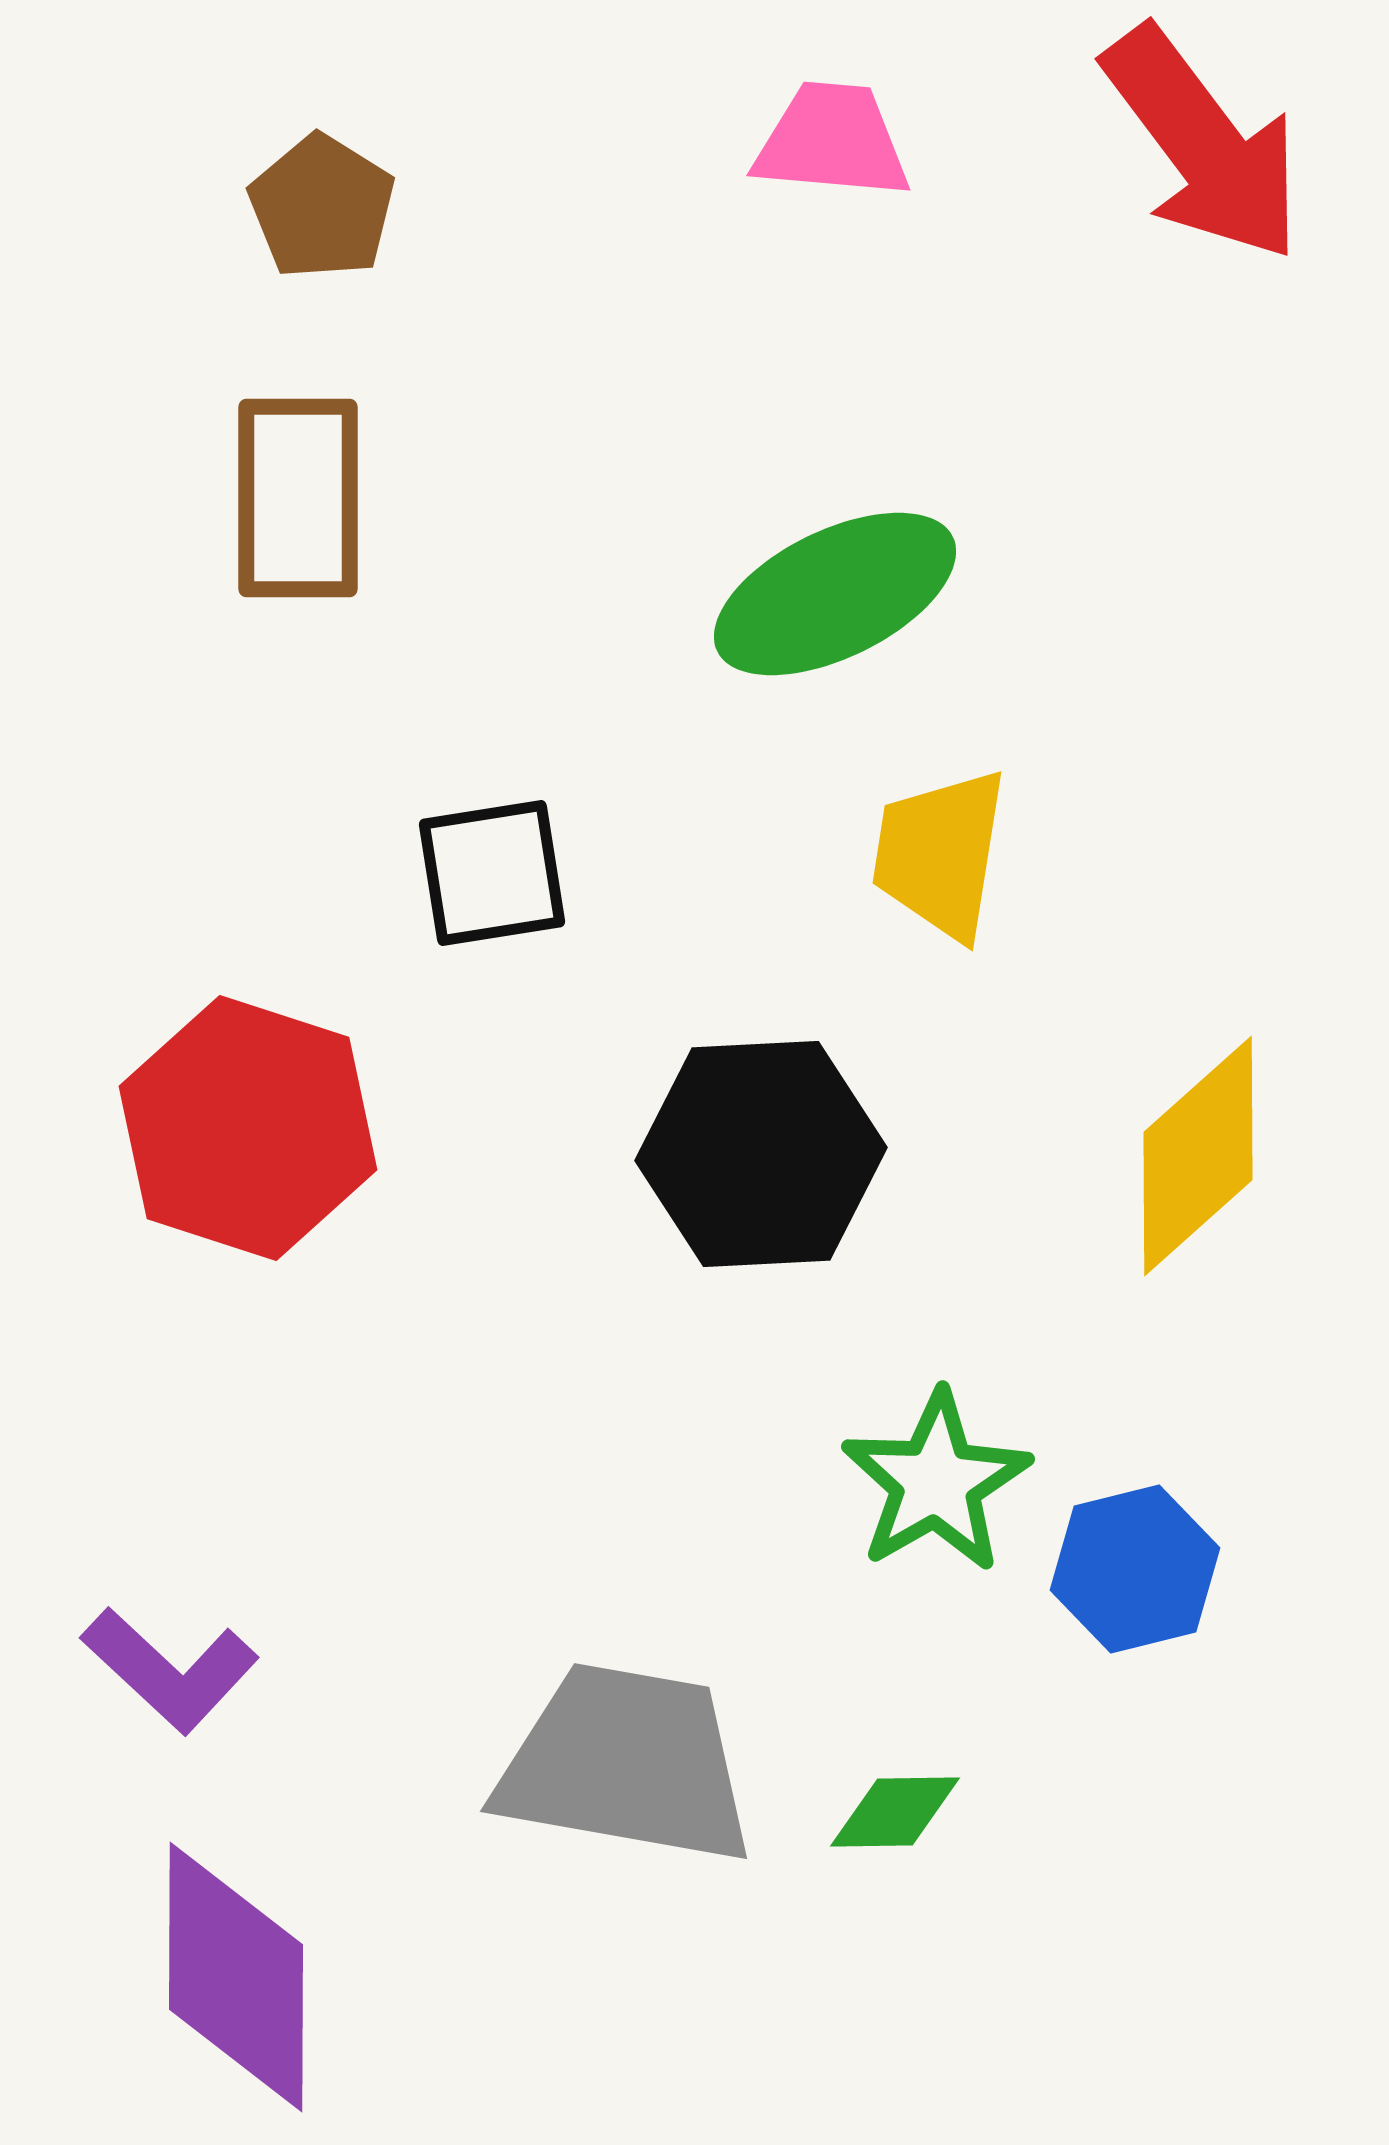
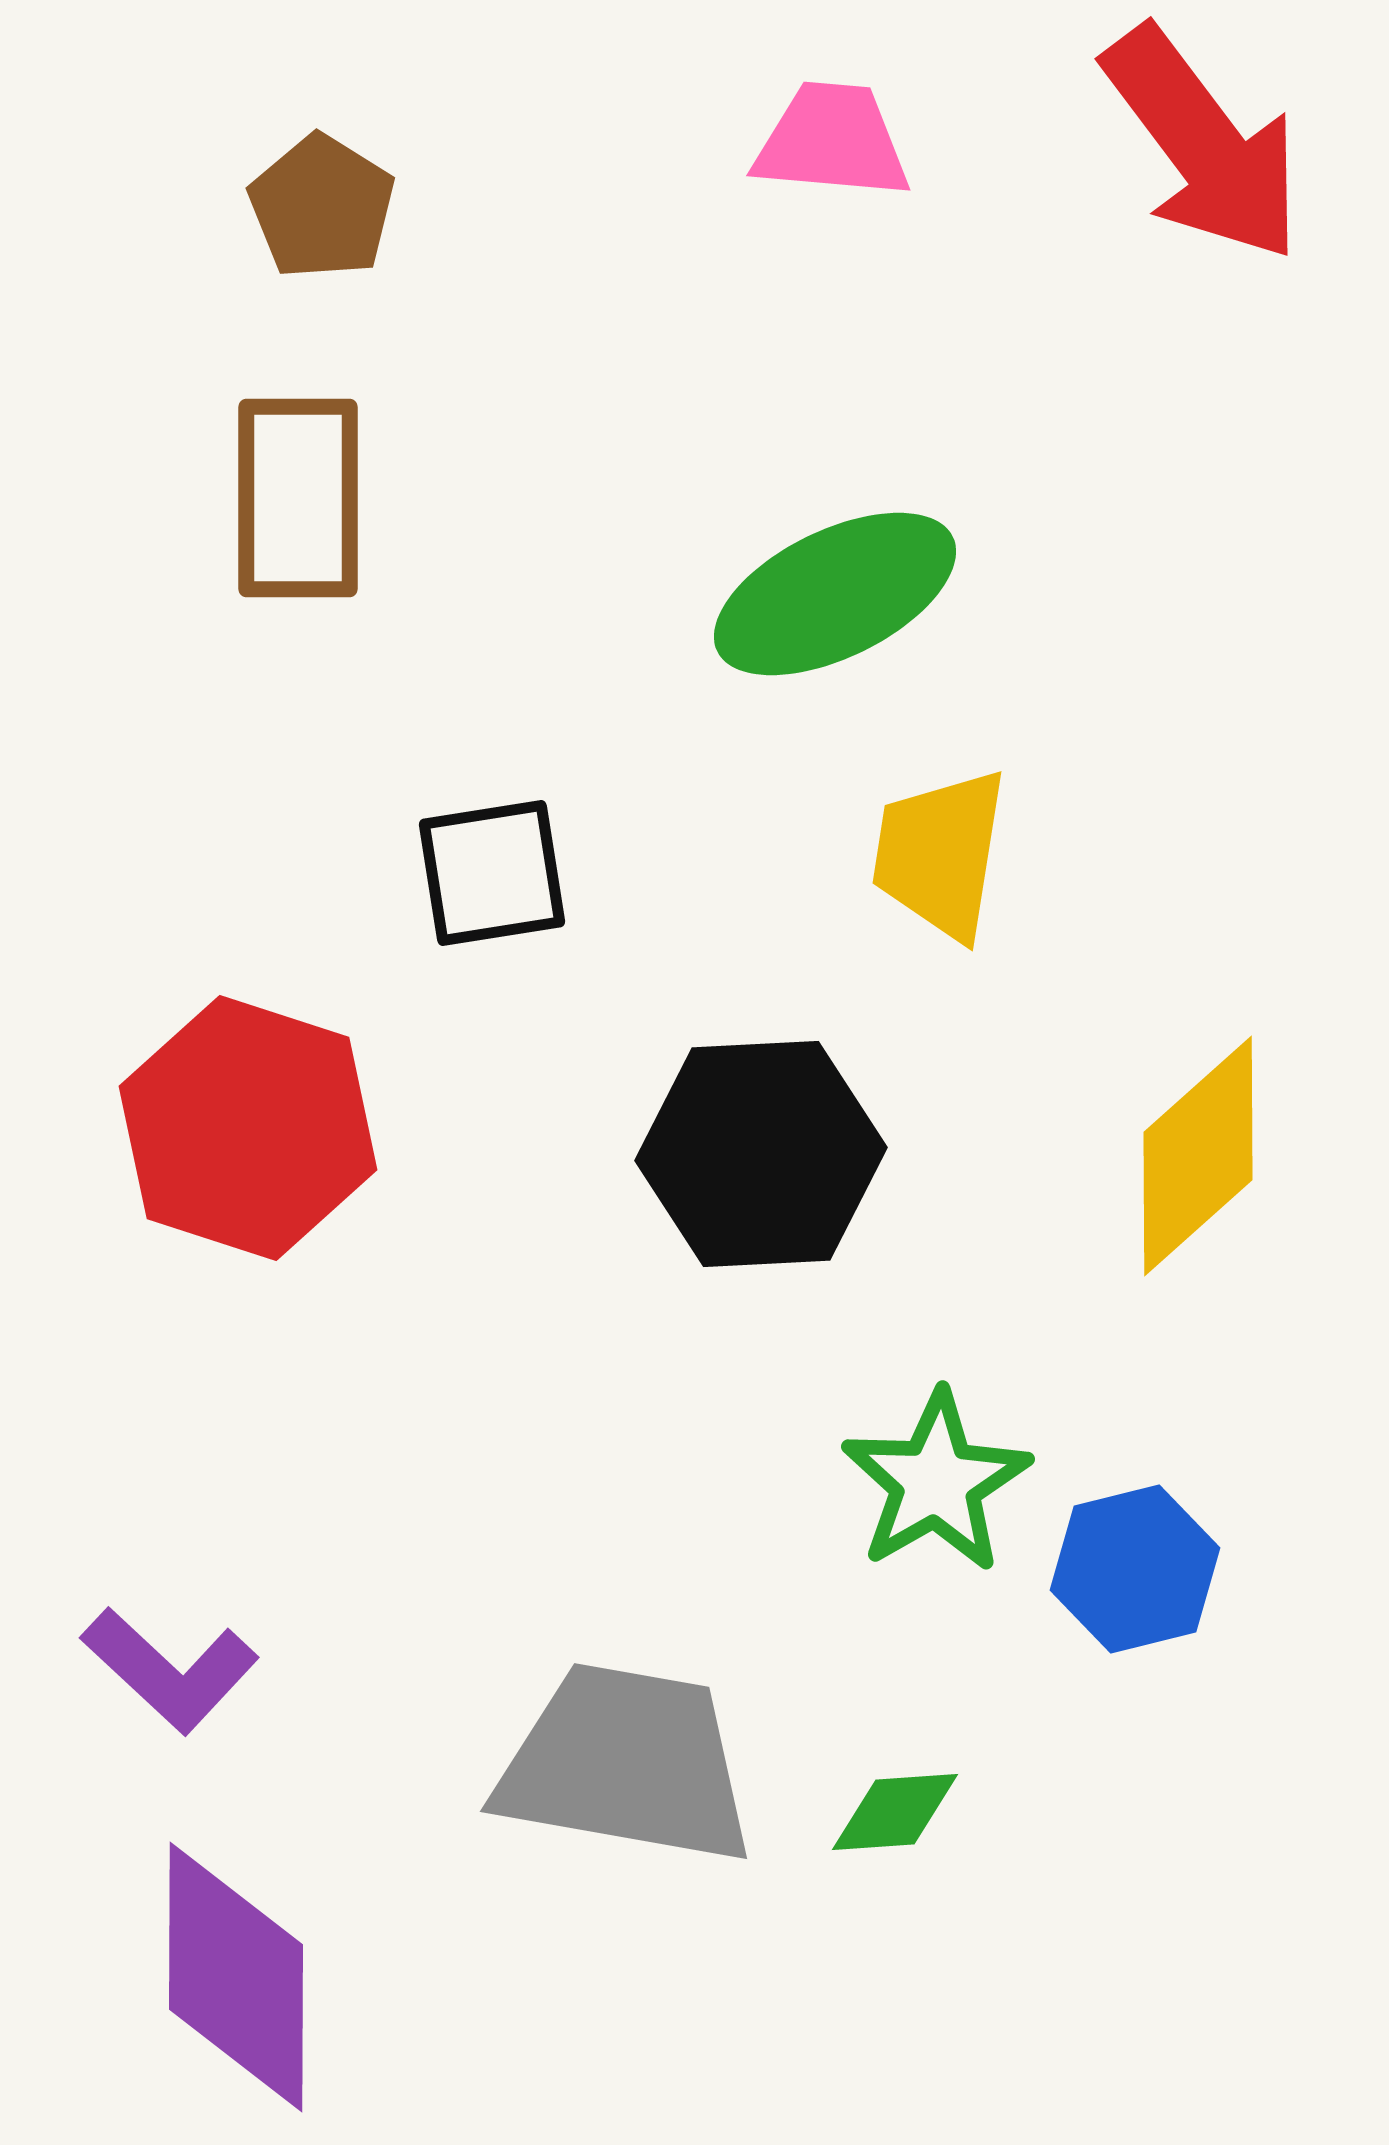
green diamond: rotated 3 degrees counterclockwise
